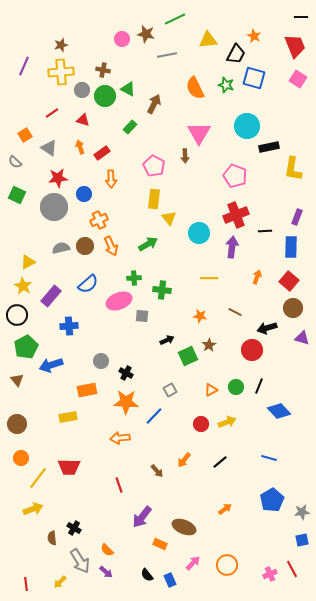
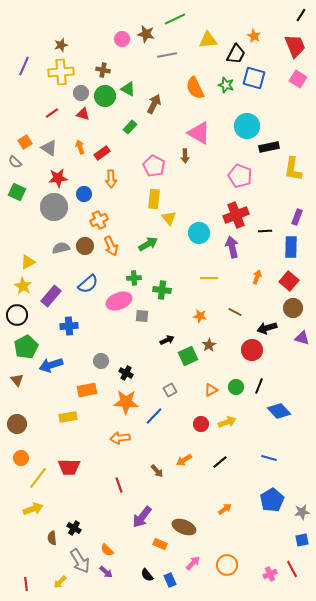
black line at (301, 17): moved 2 px up; rotated 56 degrees counterclockwise
gray circle at (82, 90): moved 1 px left, 3 px down
red triangle at (83, 120): moved 6 px up
pink triangle at (199, 133): rotated 30 degrees counterclockwise
orange square at (25, 135): moved 7 px down
pink pentagon at (235, 176): moved 5 px right
green square at (17, 195): moved 3 px up
purple arrow at (232, 247): rotated 20 degrees counterclockwise
orange arrow at (184, 460): rotated 21 degrees clockwise
